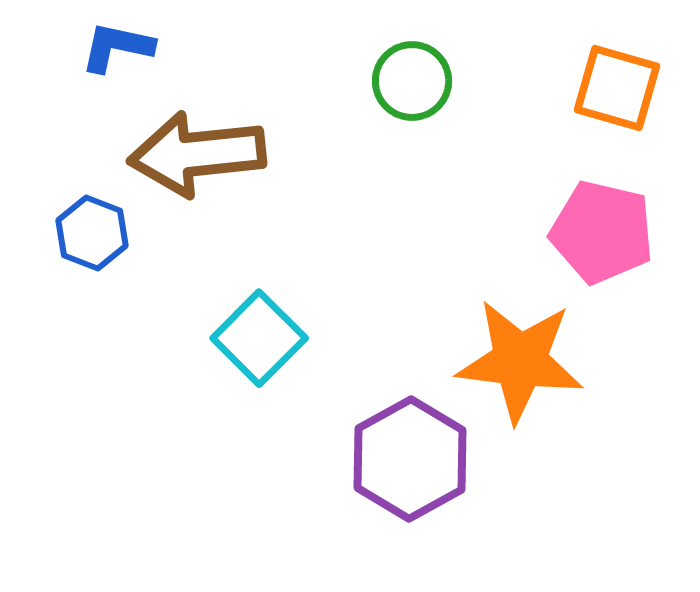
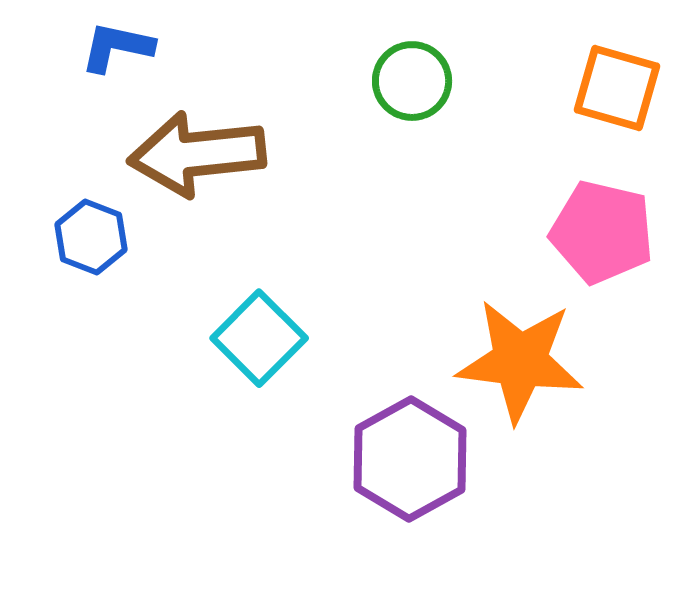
blue hexagon: moved 1 px left, 4 px down
